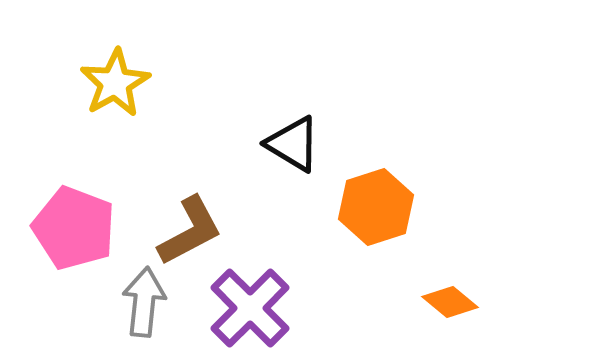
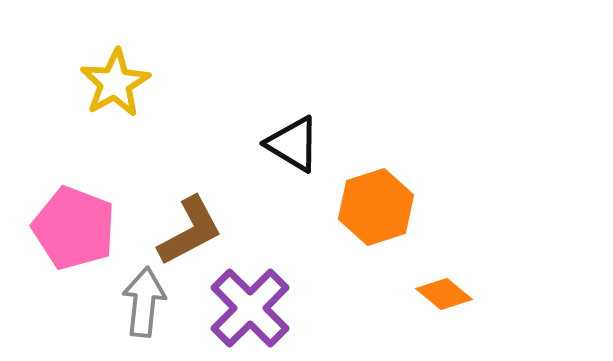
orange diamond: moved 6 px left, 8 px up
